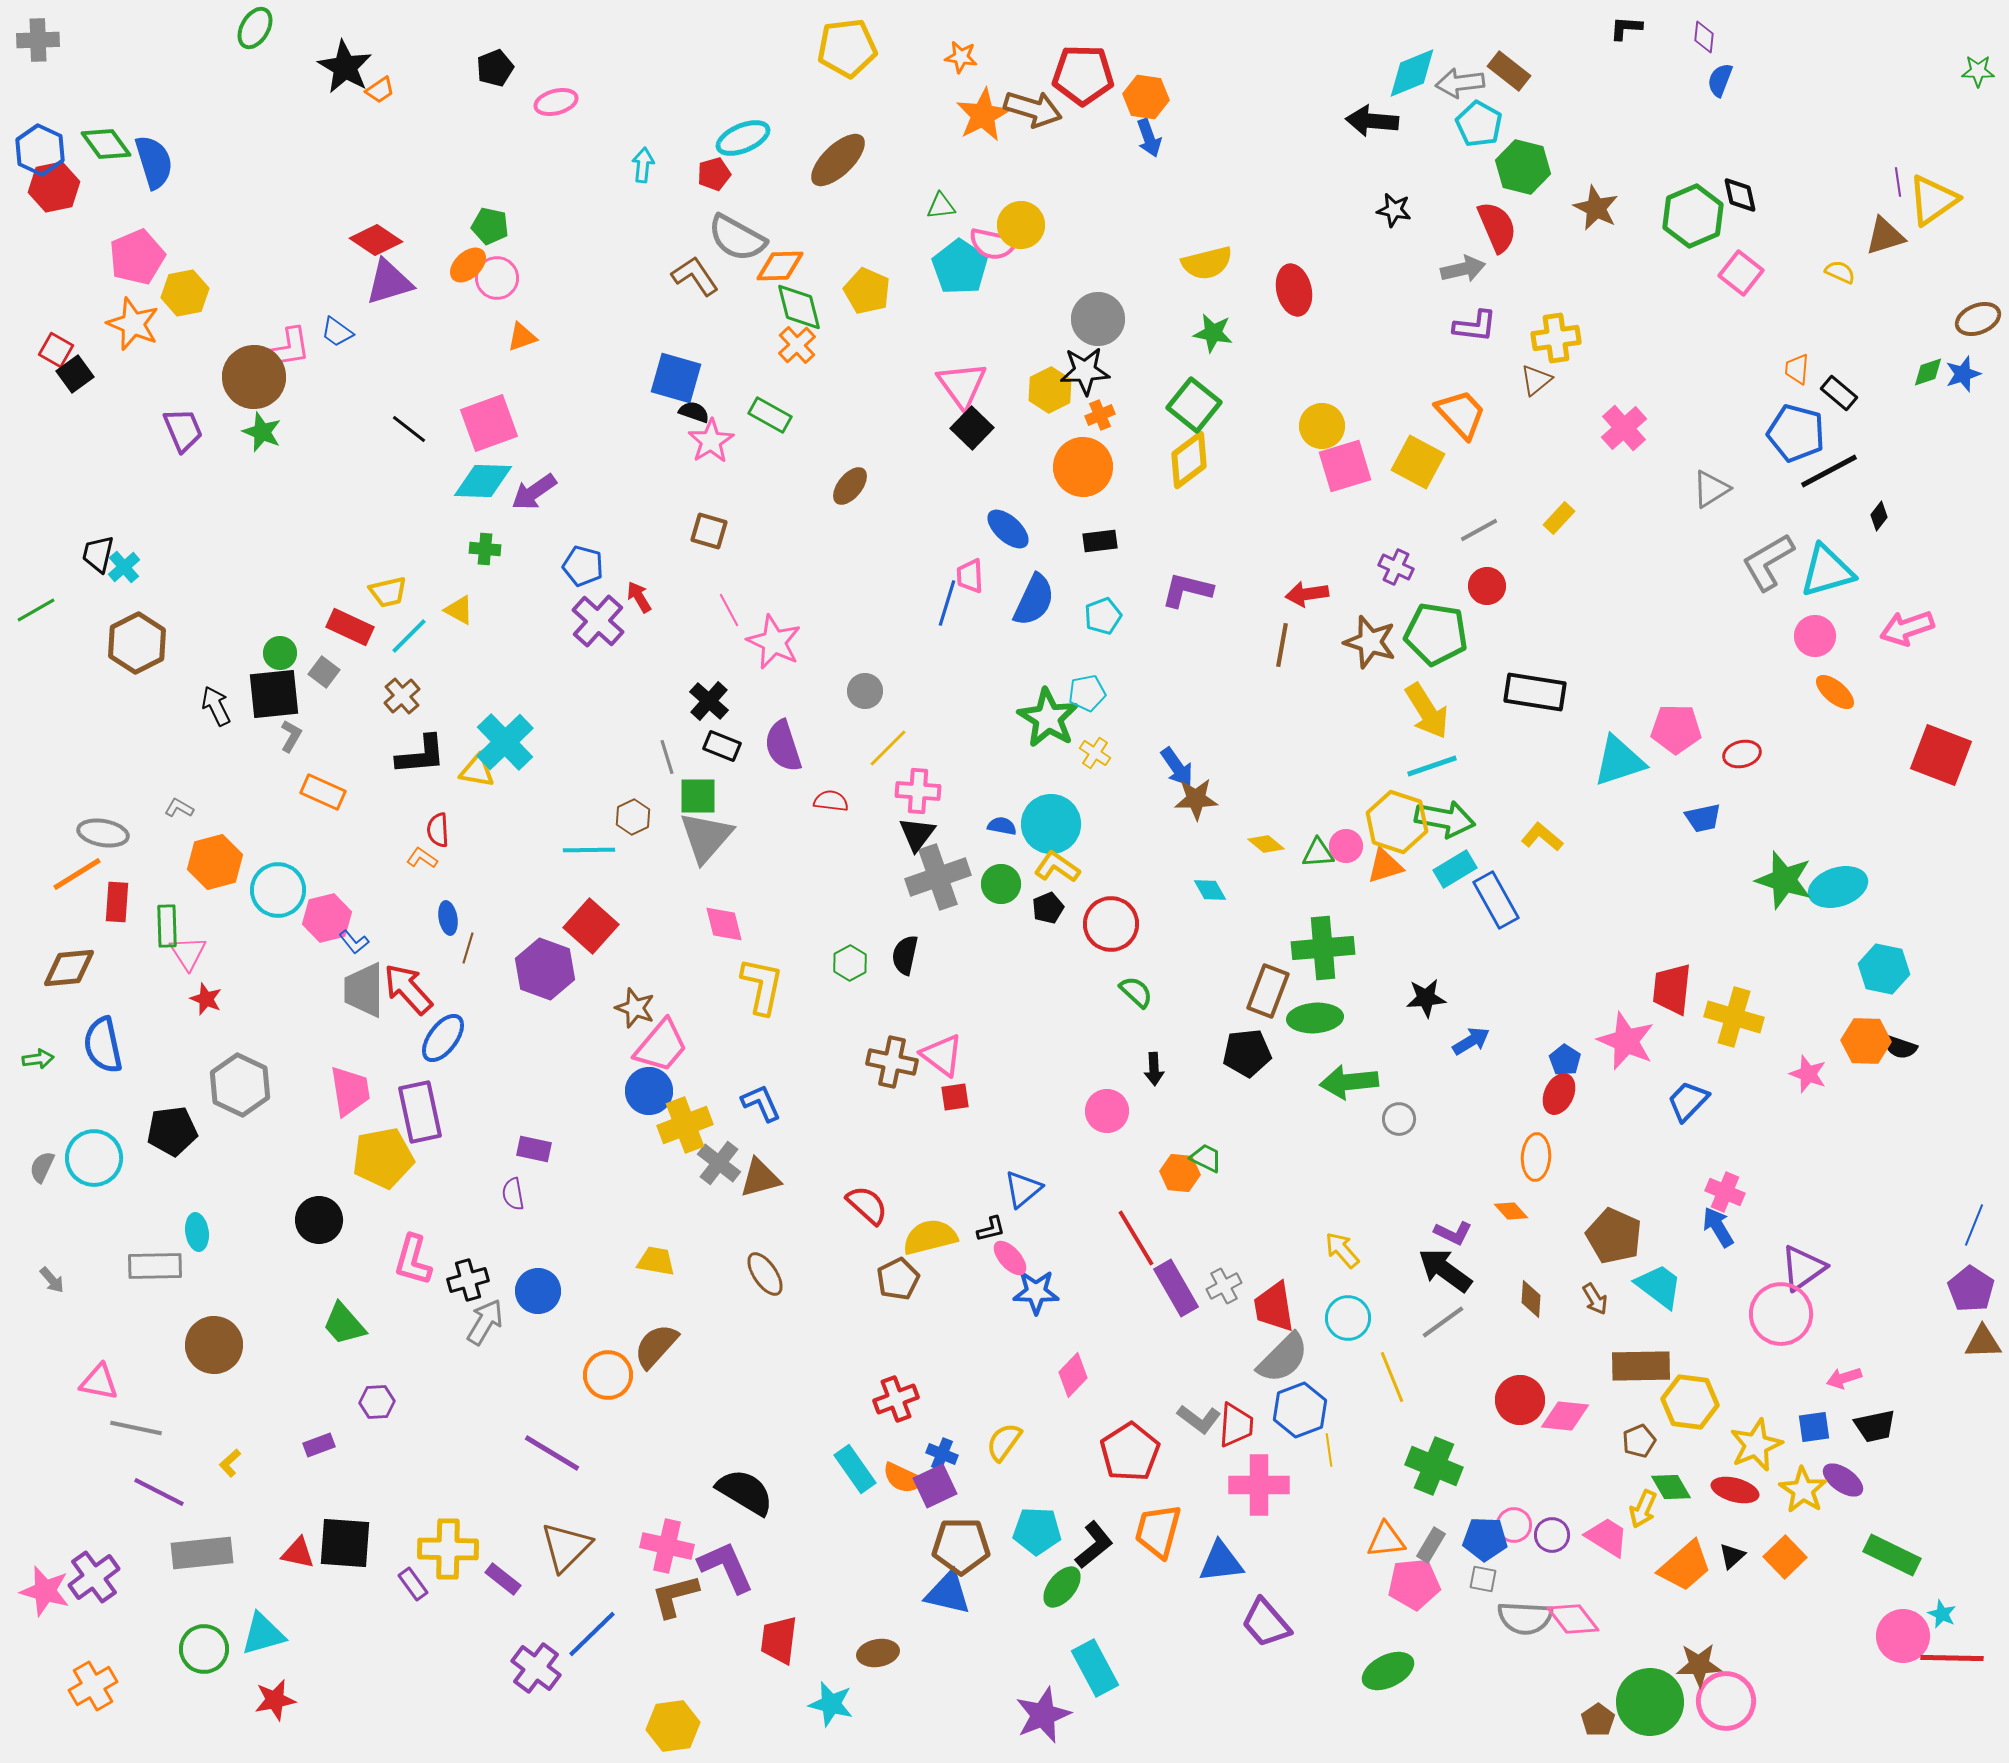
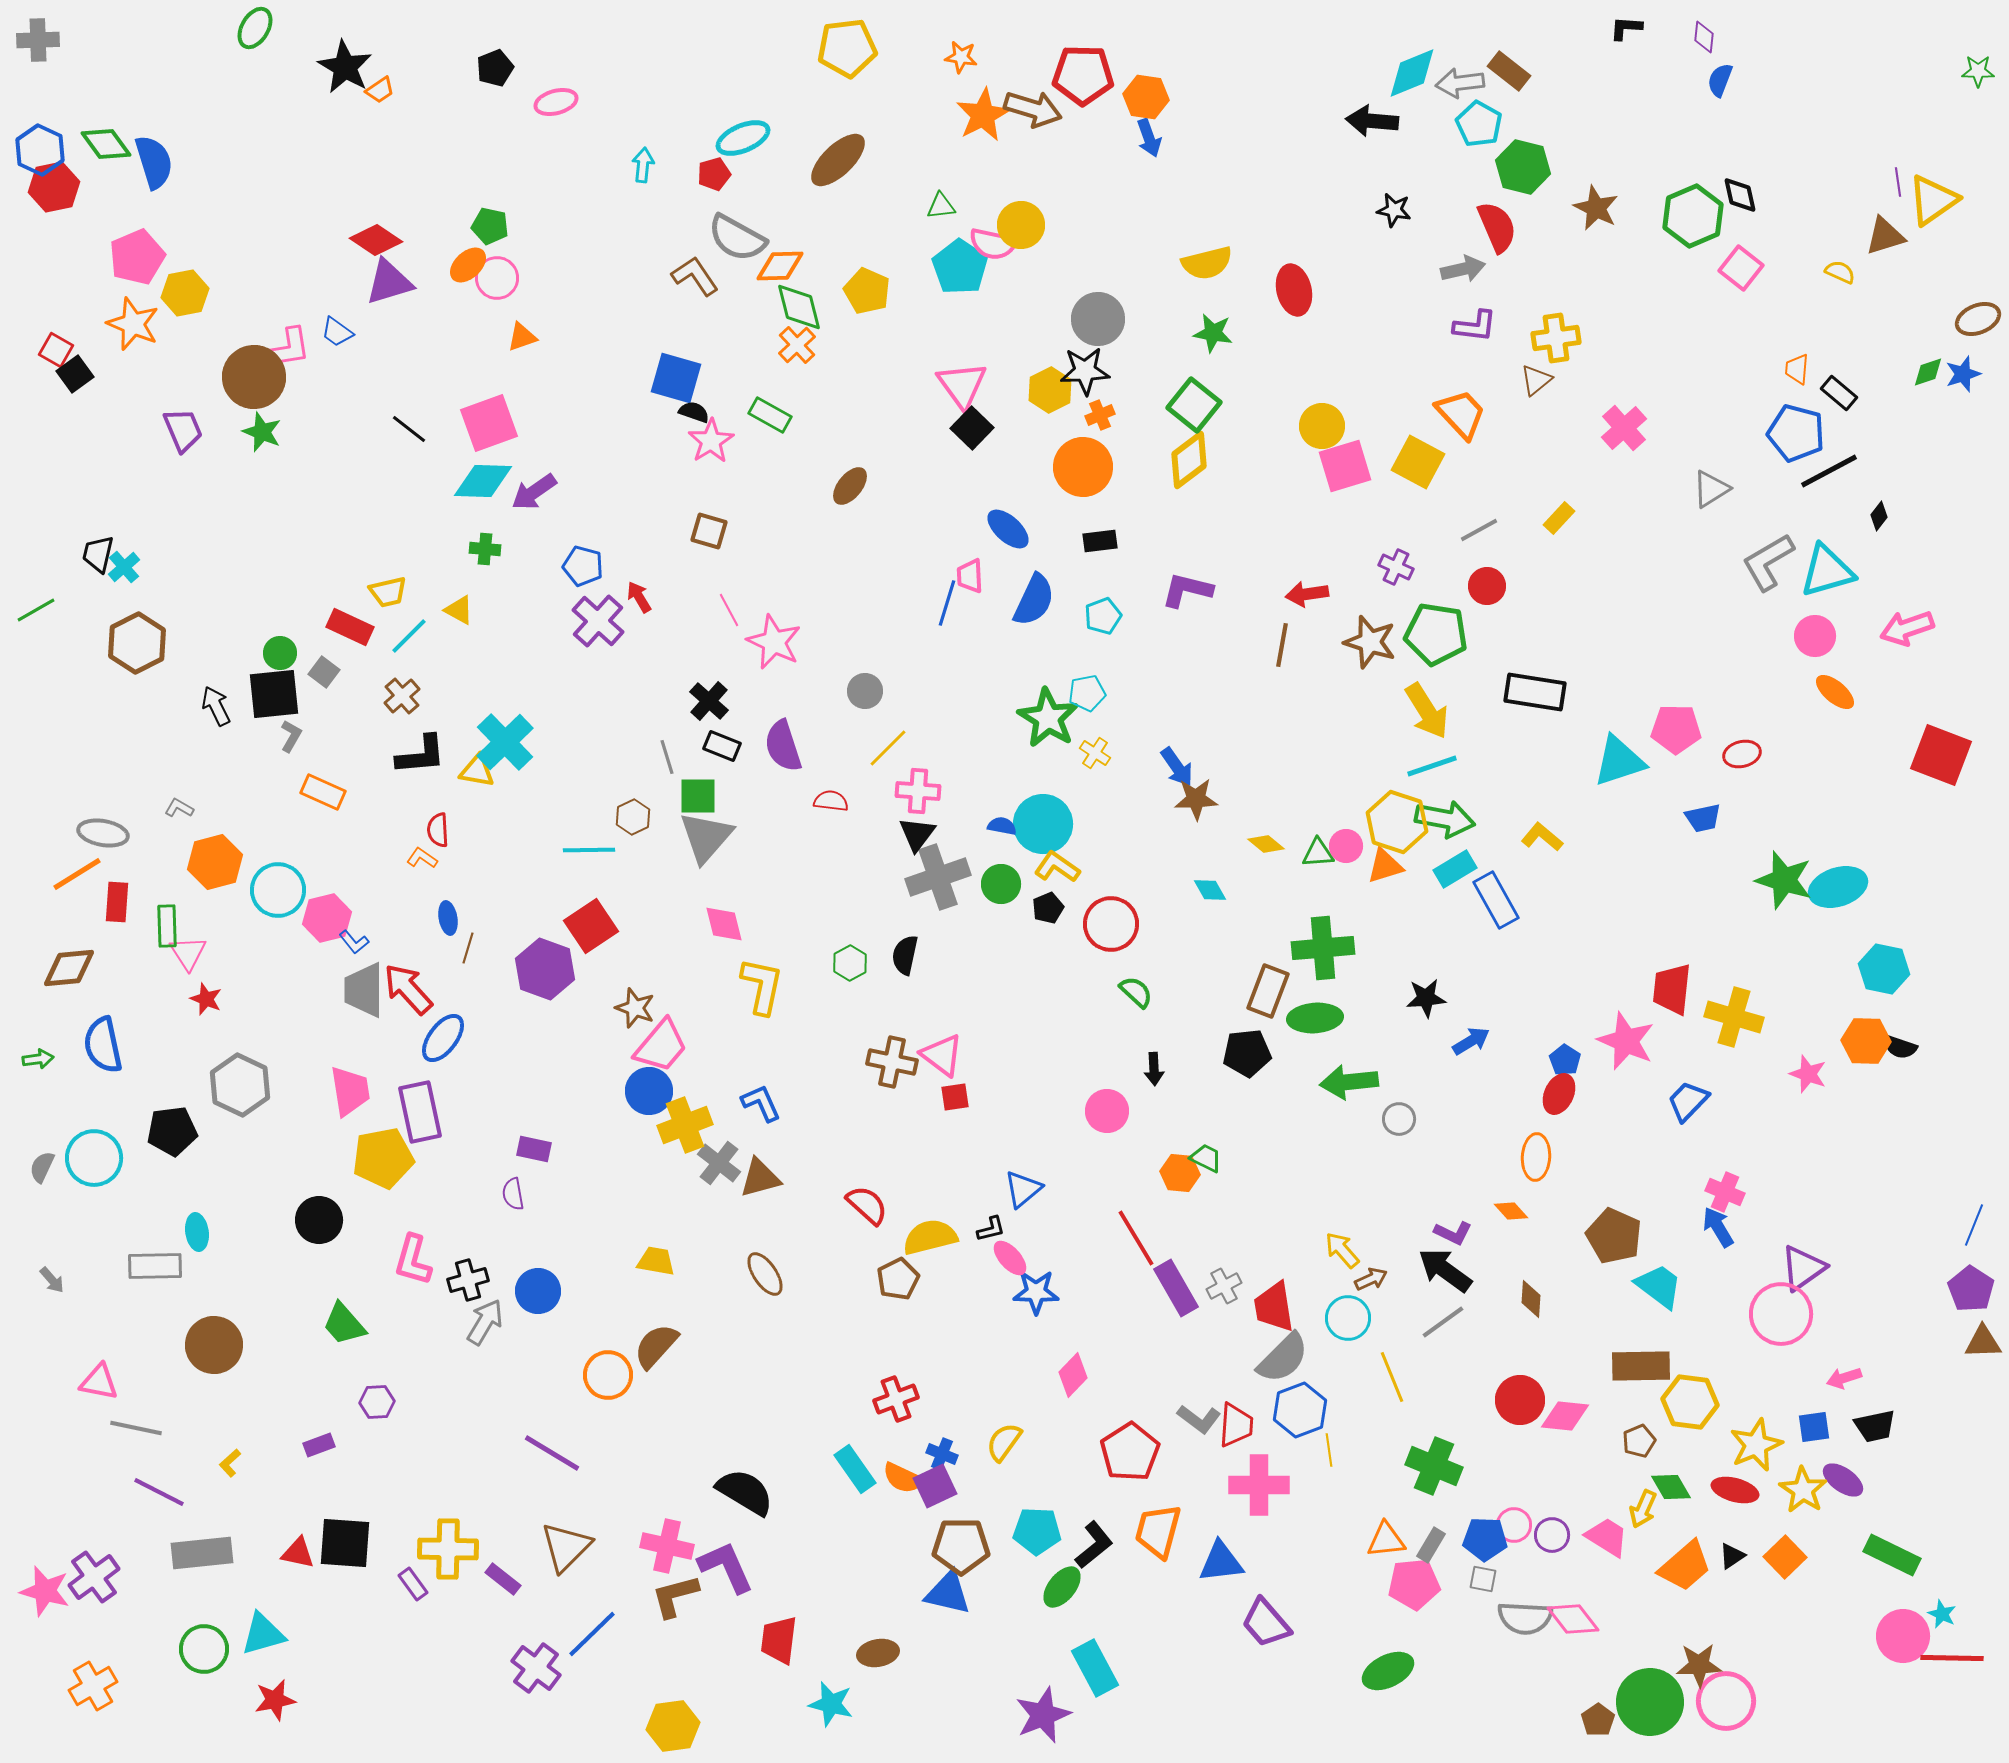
pink square at (1741, 273): moved 5 px up
cyan circle at (1051, 824): moved 8 px left
red square at (591, 926): rotated 14 degrees clockwise
brown arrow at (1595, 1299): moved 224 px left, 20 px up; rotated 84 degrees counterclockwise
black triangle at (1732, 1556): rotated 8 degrees clockwise
